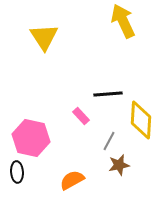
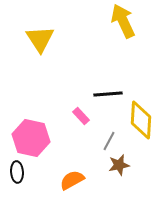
yellow triangle: moved 4 px left, 2 px down
